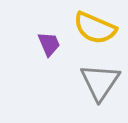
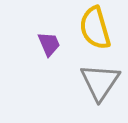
yellow semicircle: rotated 51 degrees clockwise
